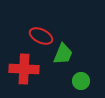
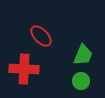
red ellipse: rotated 20 degrees clockwise
green trapezoid: moved 20 px right, 1 px down
